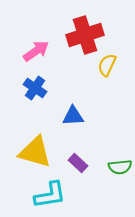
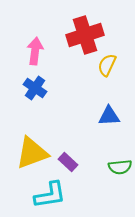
pink arrow: moved 1 px left; rotated 48 degrees counterclockwise
blue triangle: moved 36 px right
yellow triangle: moved 3 px left, 1 px down; rotated 36 degrees counterclockwise
purple rectangle: moved 10 px left, 1 px up
